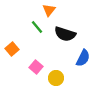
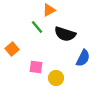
orange triangle: rotated 24 degrees clockwise
pink square: rotated 32 degrees counterclockwise
